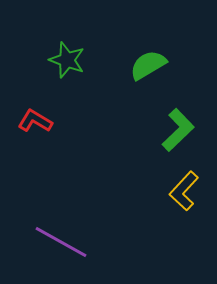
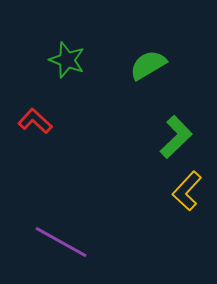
red L-shape: rotated 12 degrees clockwise
green L-shape: moved 2 px left, 7 px down
yellow L-shape: moved 3 px right
